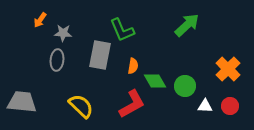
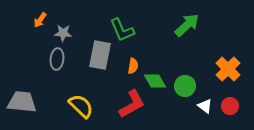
gray ellipse: moved 1 px up
white triangle: rotated 35 degrees clockwise
